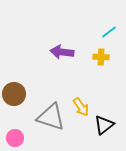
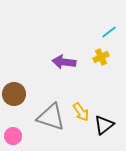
purple arrow: moved 2 px right, 10 px down
yellow cross: rotated 28 degrees counterclockwise
yellow arrow: moved 5 px down
pink circle: moved 2 px left, 2 px up
